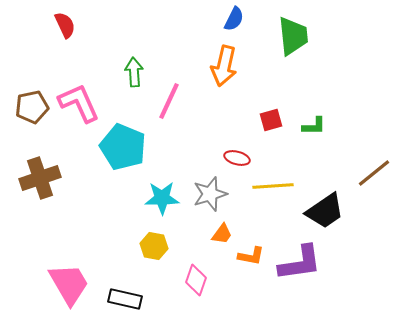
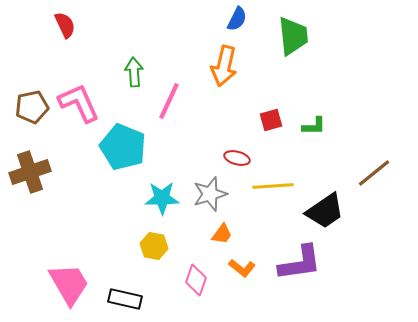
blue semicircle: moved 3 px right
brown cross: moved 10 px left, 6 px up
orange L-shape: moved 9 px left, 12 px down; rotated 28 degrees clockwise
